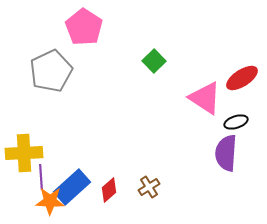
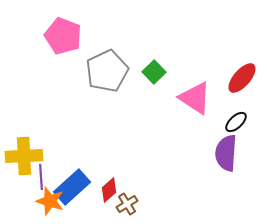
pink pentagon: moved 21 px left, 9 px down; rotated 12 degrees counterclockwise
green square: moved 11 px down
gray pentagon: moved 56 px right
red ellipse: rotated 16 degrees counterclockwise
pink triangle: moved 10 px left
black ellipse: rotated 25 degrees counterclockwise
yellow cross: moved 3 px down
brown cross: moved 22 px left, 17 px down
orange star: rotated 16 degrees clockwise
